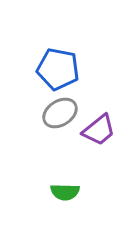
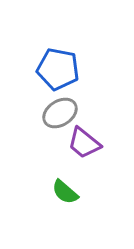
purple trapezoid: moved 15 px left, 13 px down; rotated 78 degrees clockwise
green semicircle: rotated 40 degrees clockwise
